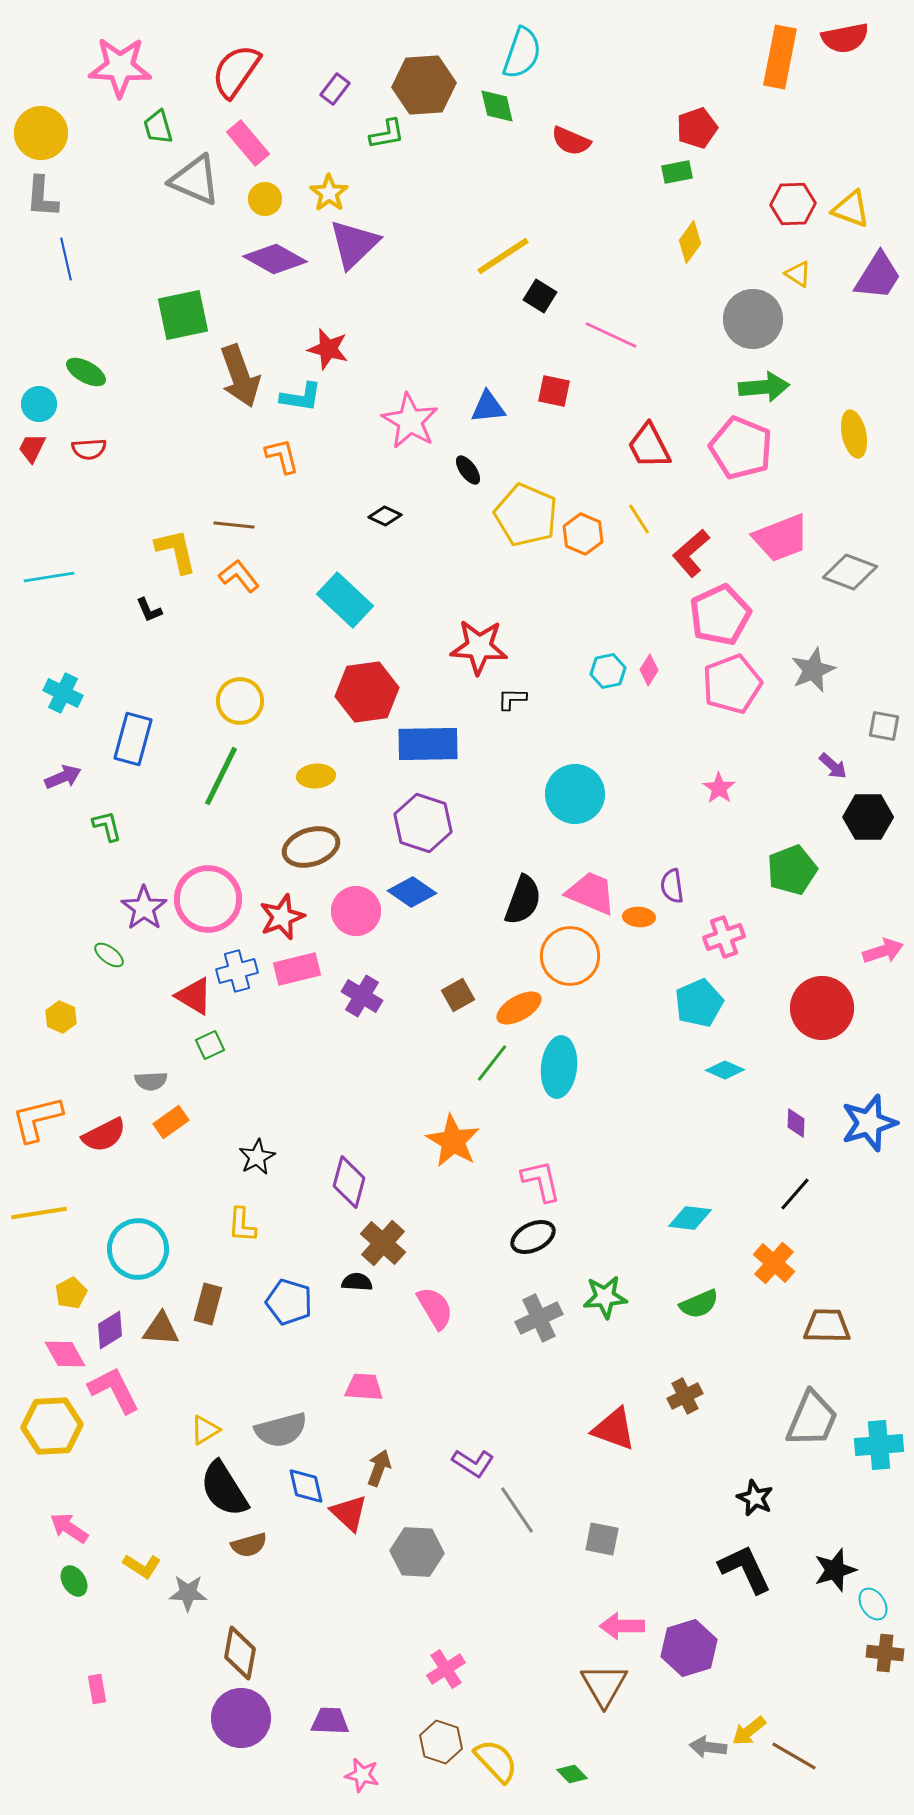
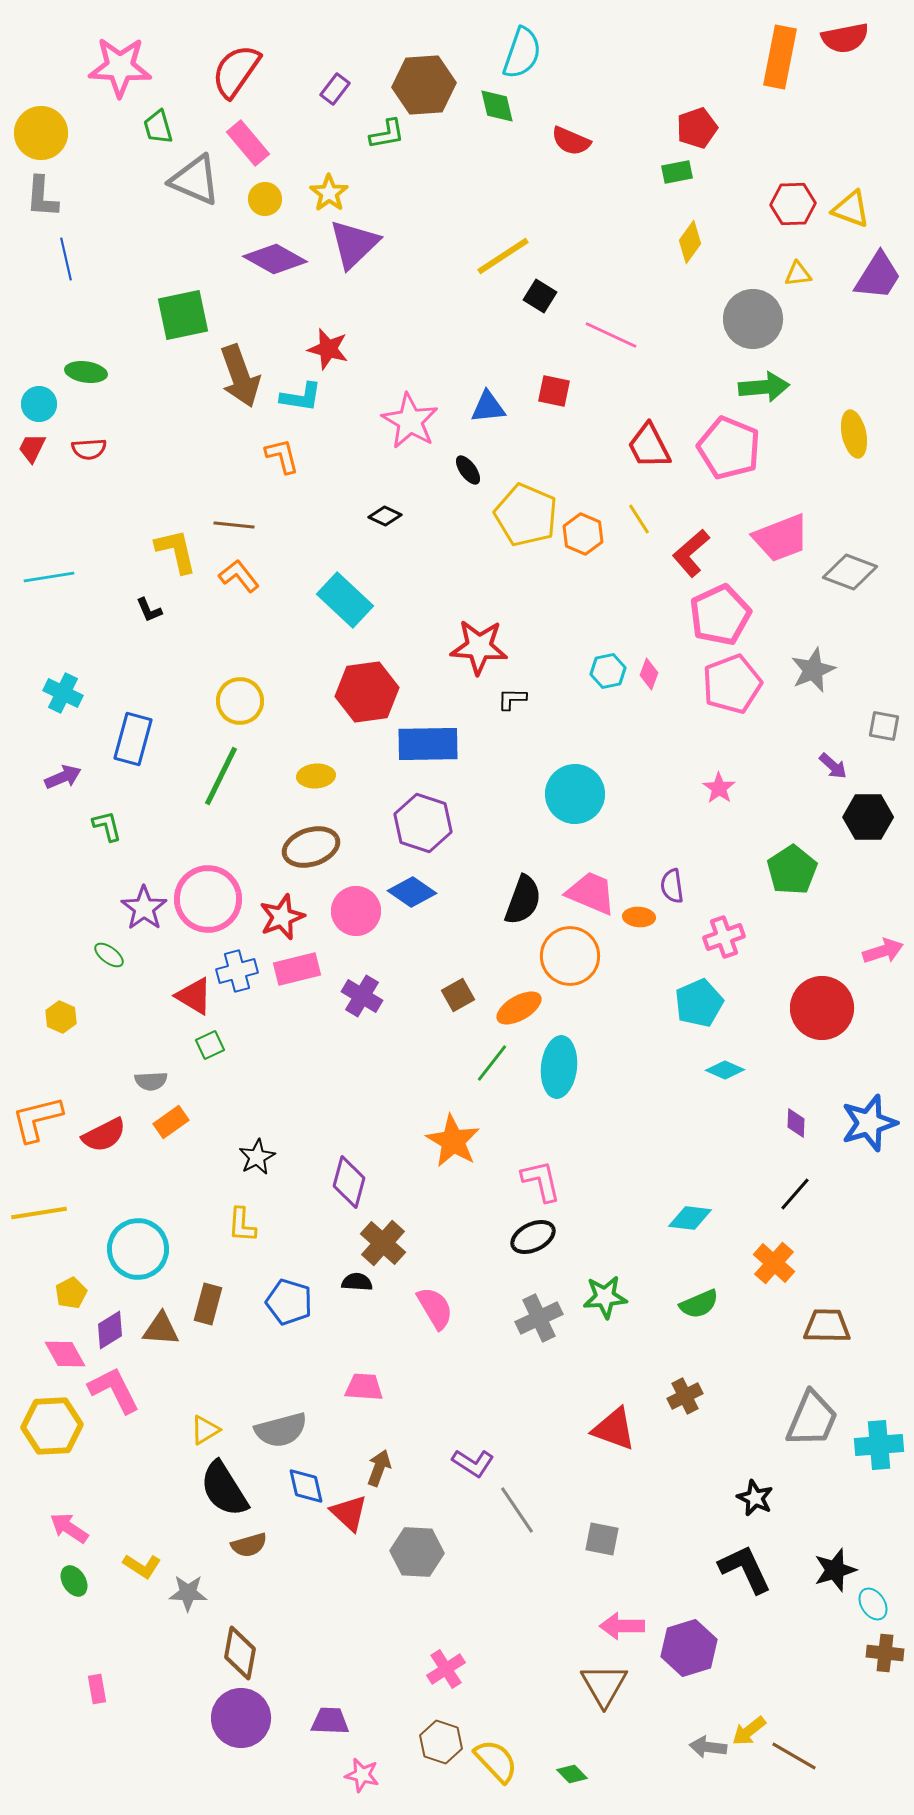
yellow triangle at (798, 274): rotated 40 degrees counterclockwise
green ellipse at (86, 372): rotated 21 degrees counterclockwise
pink pentagon at (741, 448): moved 12 px left
pink diamond at (649, 670): moved 4 px down; rotated 12 degrees counterclockwise
green pentagon at (792, 870): rotated 12 degrees counterclockwise
